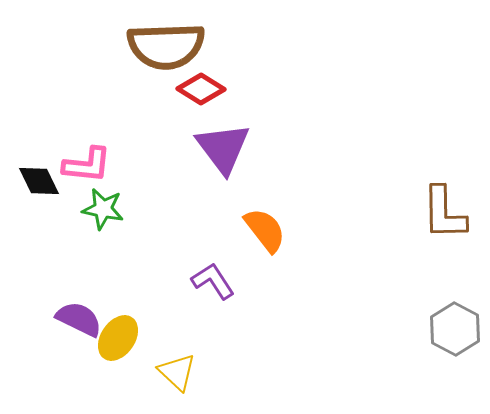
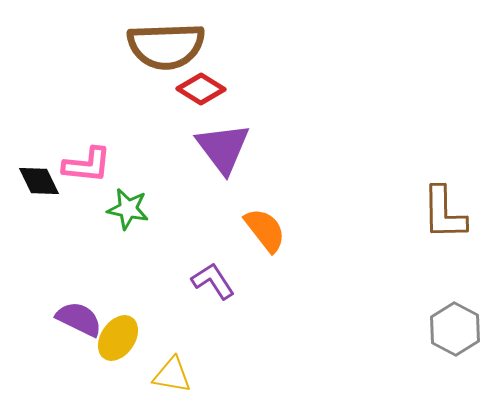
green star: moved 25 px right
yellow triangle: moved 5 px left, 3 px down; rotated 33 degrees counterclockwise
